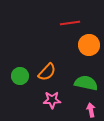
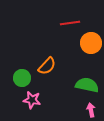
orange circle: moved 2 px right, 2 px up
orange semicircle: moved 6 px up
green circle: moved 2 px right, 2 px down
green semicircle: moved 1 px right, 2 px down
pink star: moved 20 px left; rotated 12 degrees clockwise
